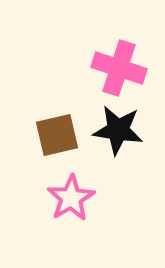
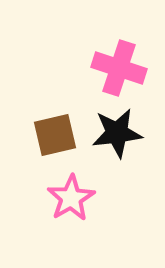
black star: moved 1 px left, 3 px down; rotated 15 degrees counterclockwise
brown square: moved 2 px left
